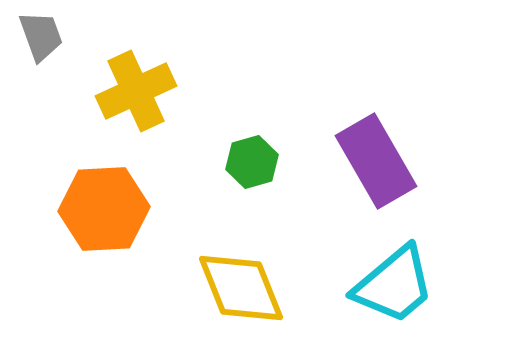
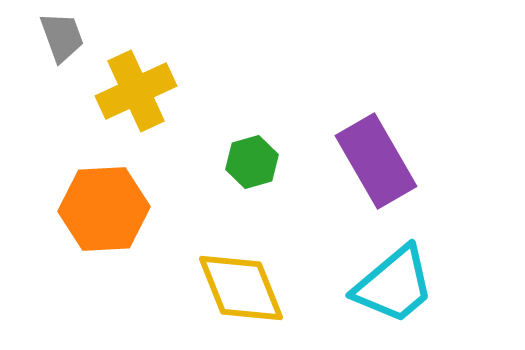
gray trapezoid: moved 21 px right, 1 px down
